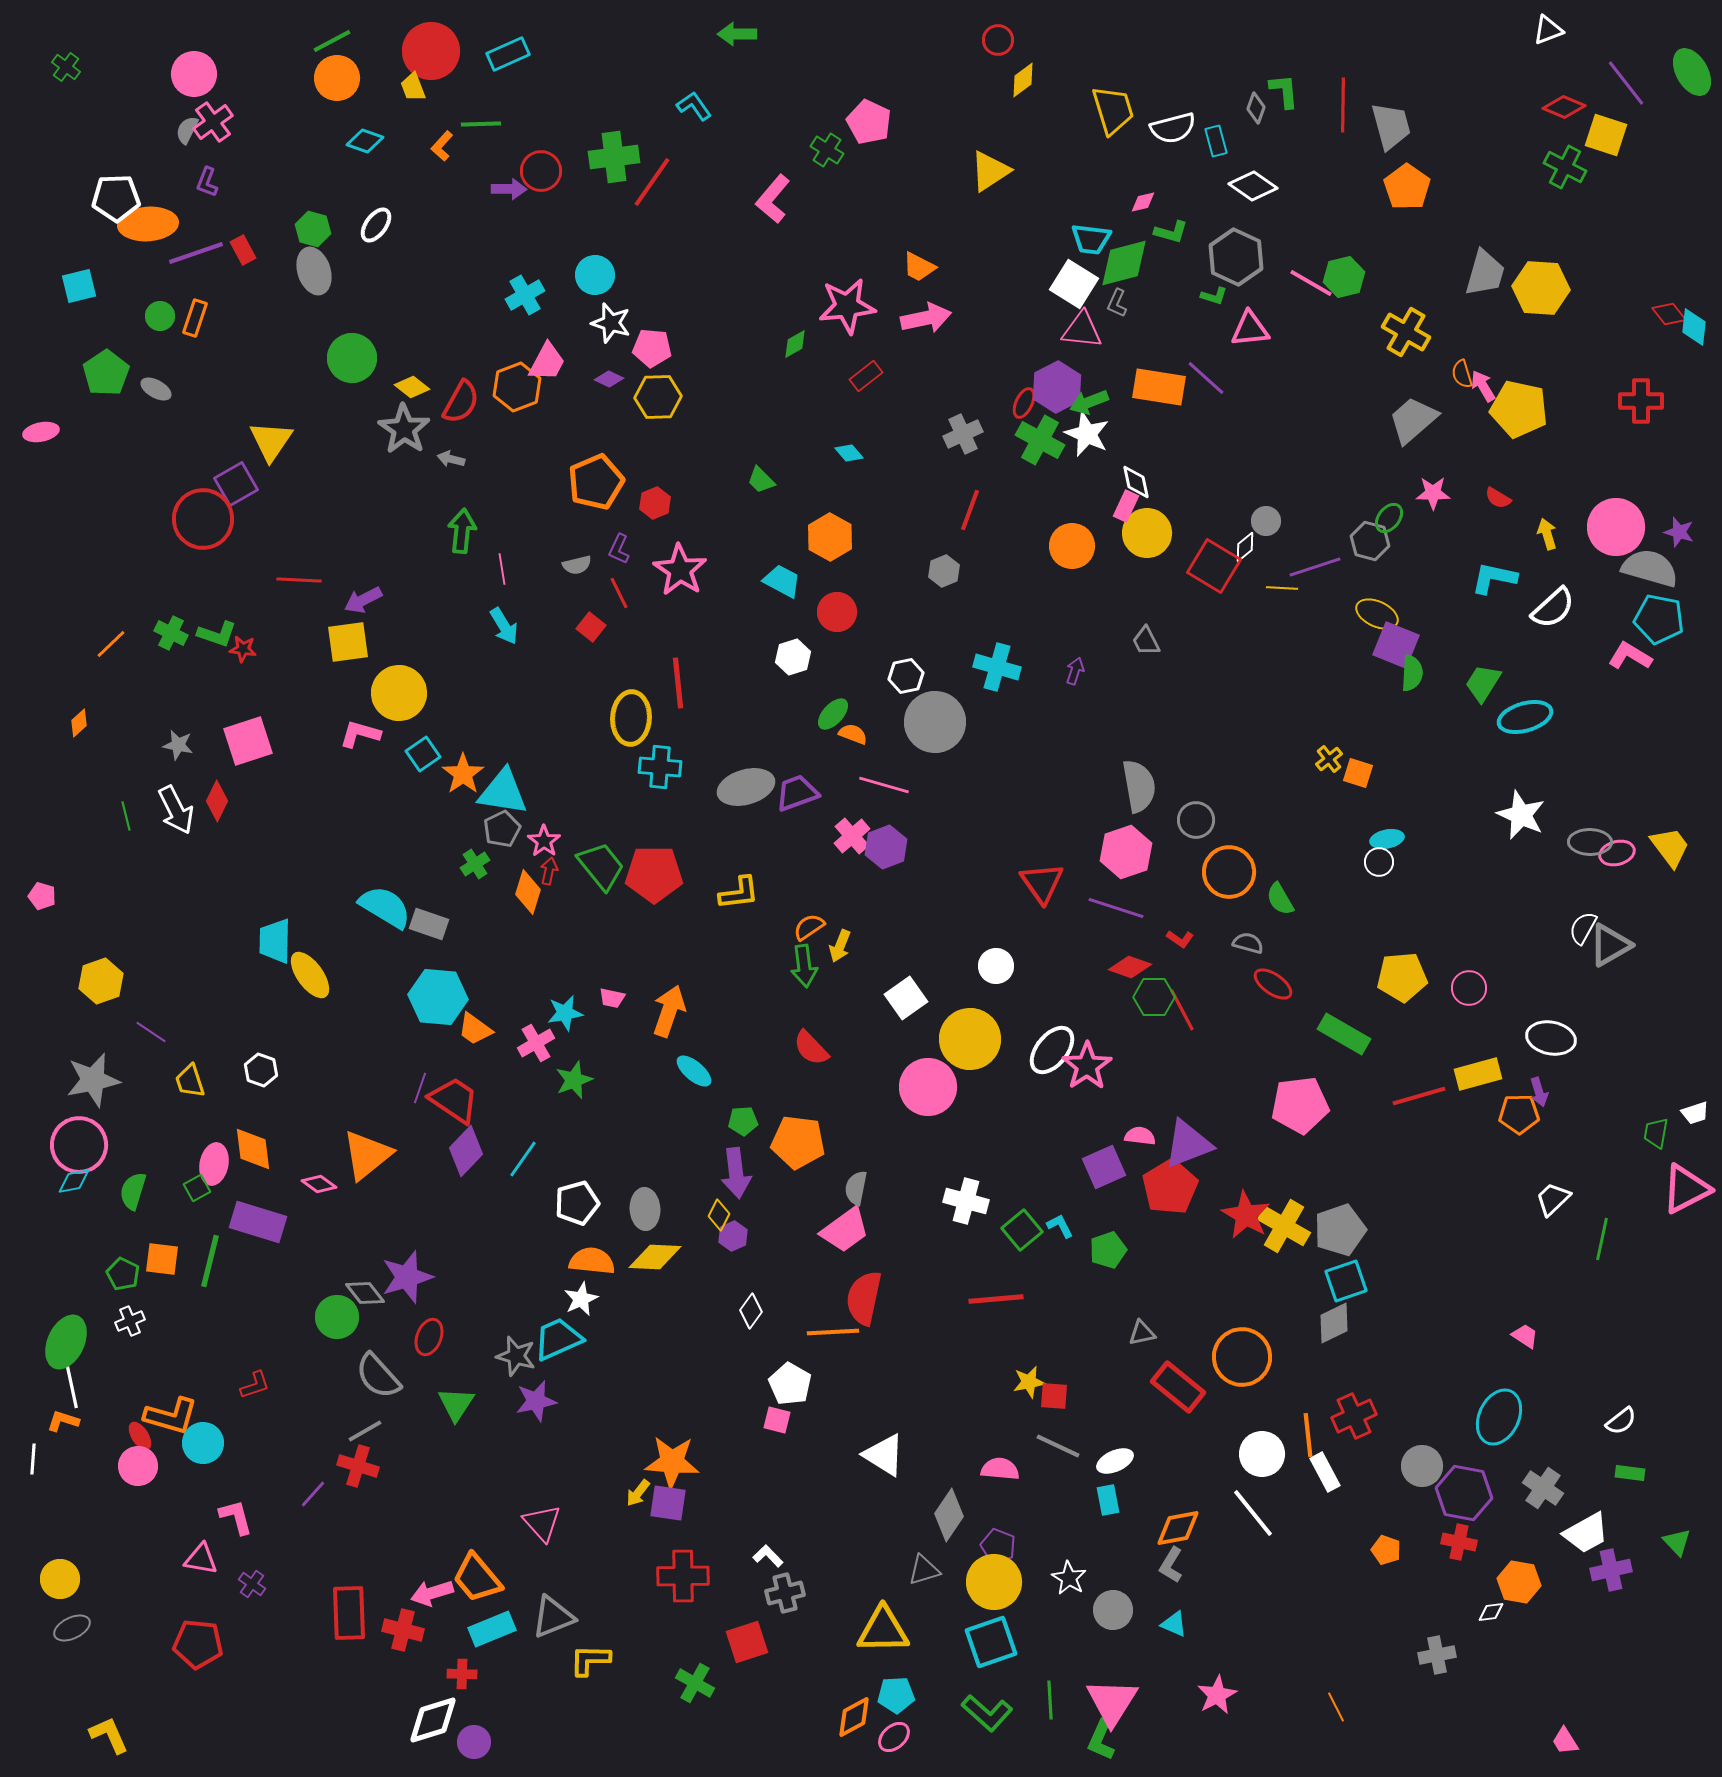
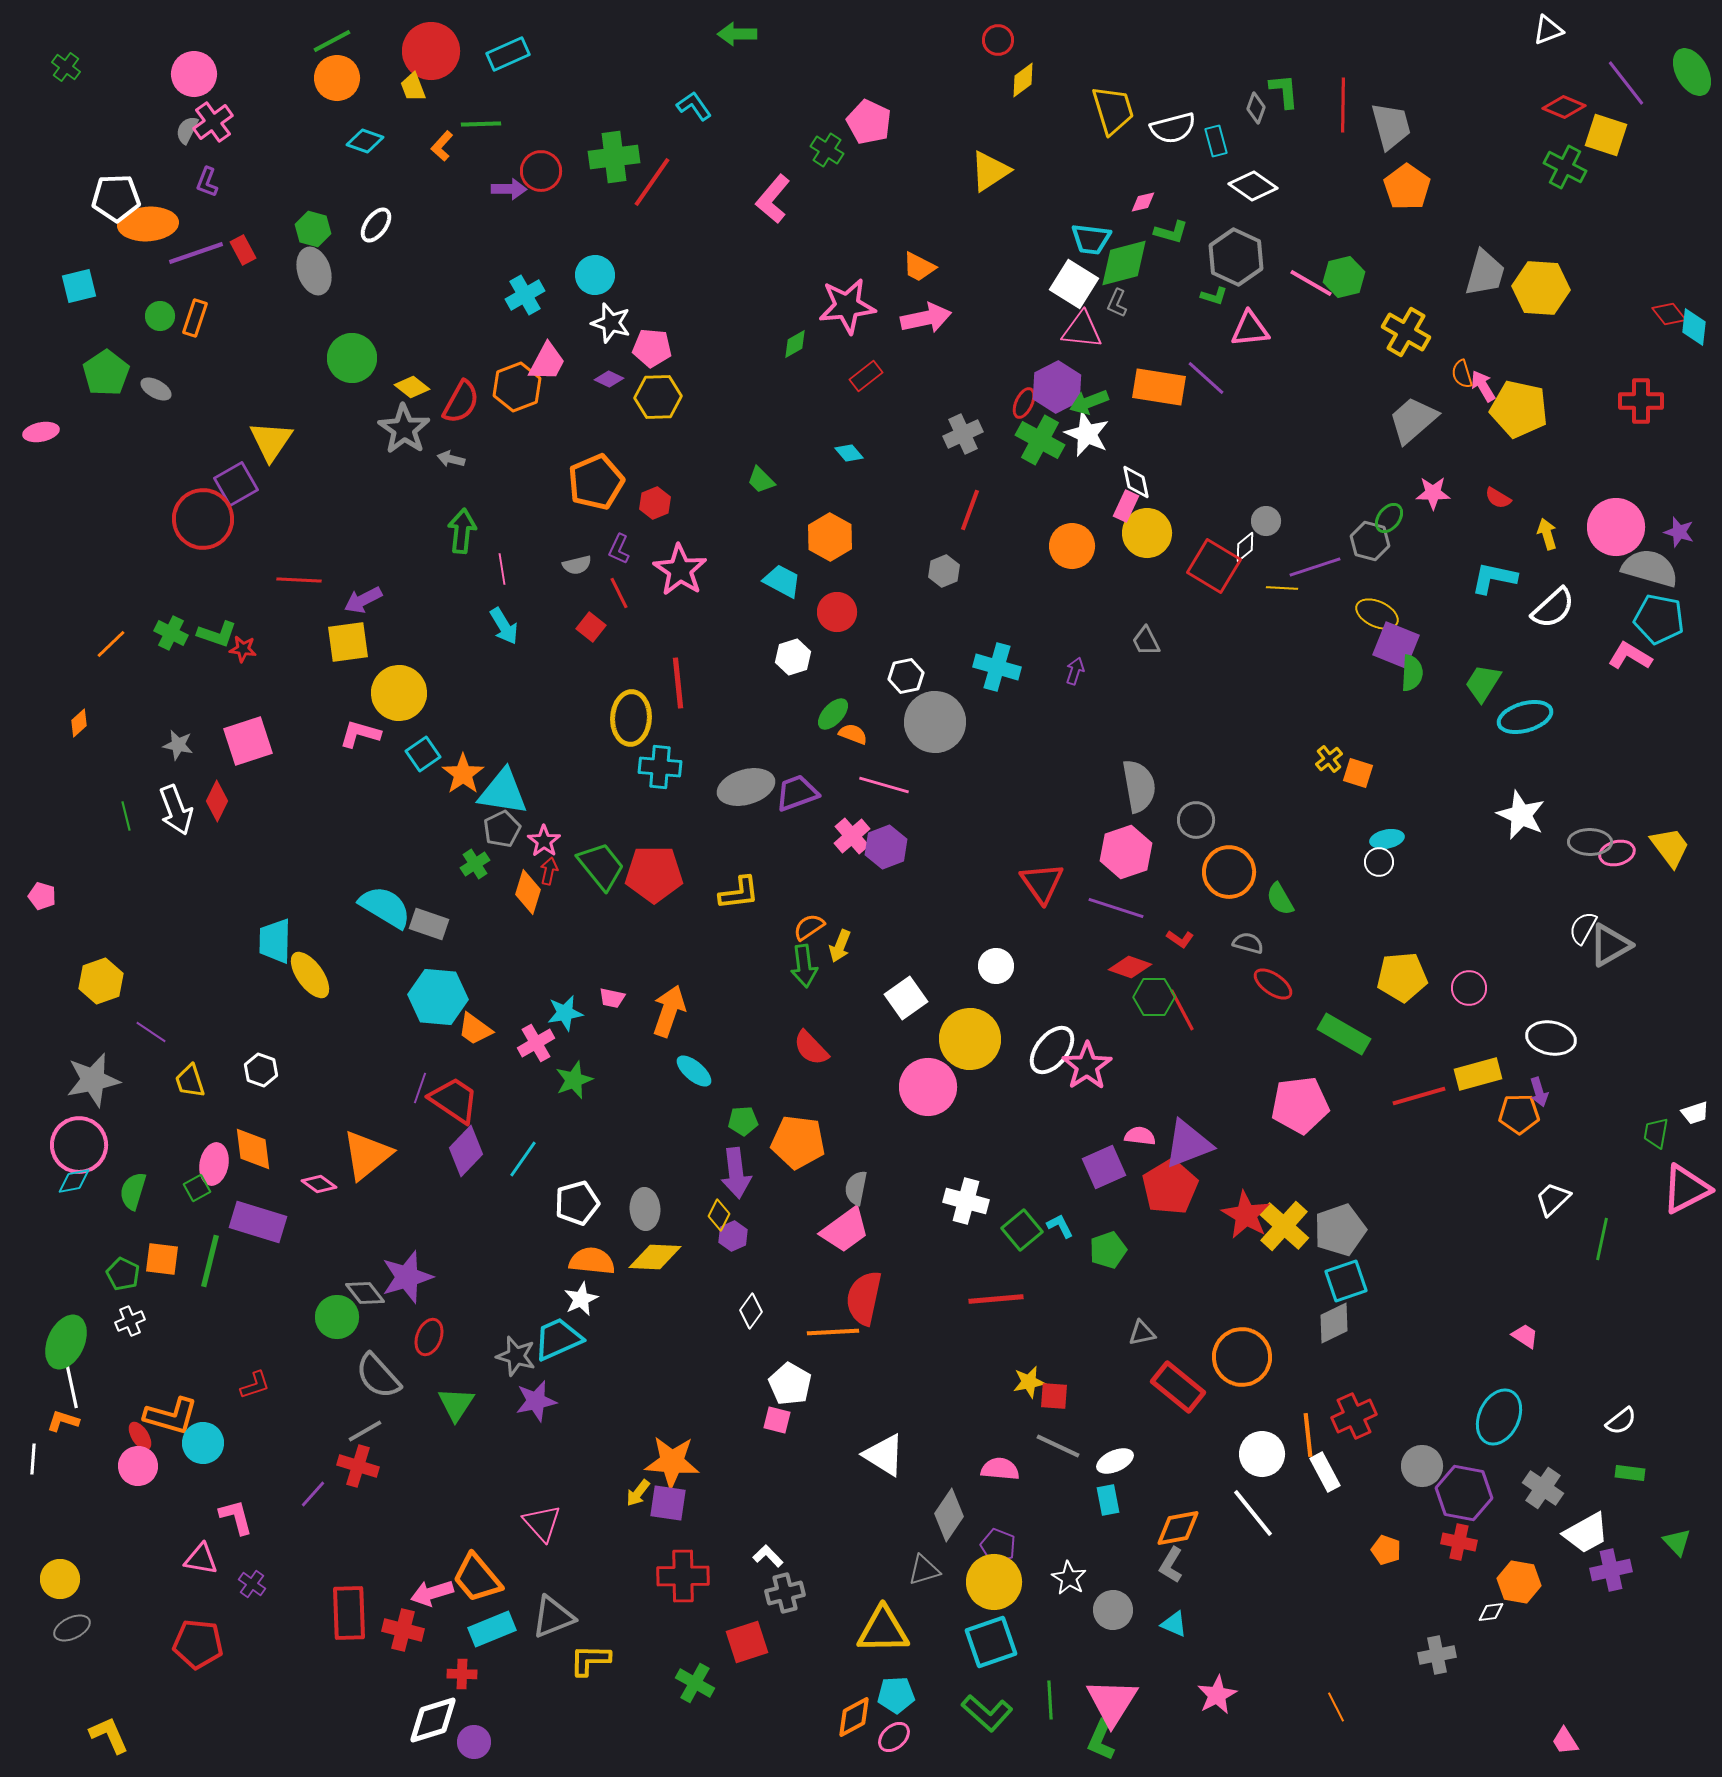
white arrow at (176, 810): rotated 6 degrees clockwise
yellow cross at (1284, 1226): rotated 12 degrees clockwise
